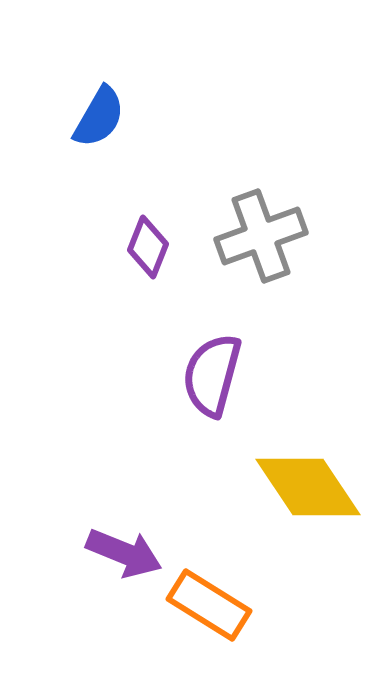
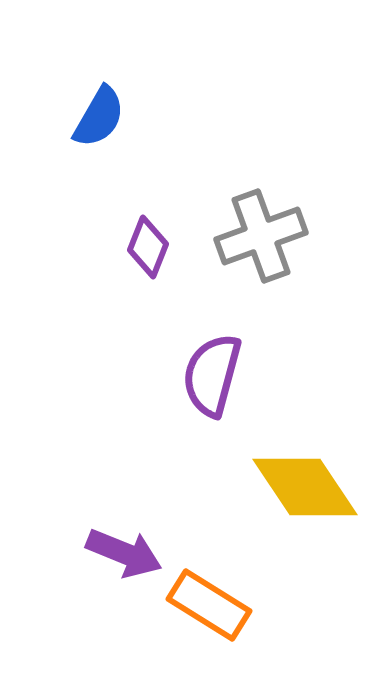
yellow diamond: moved 3 px left
